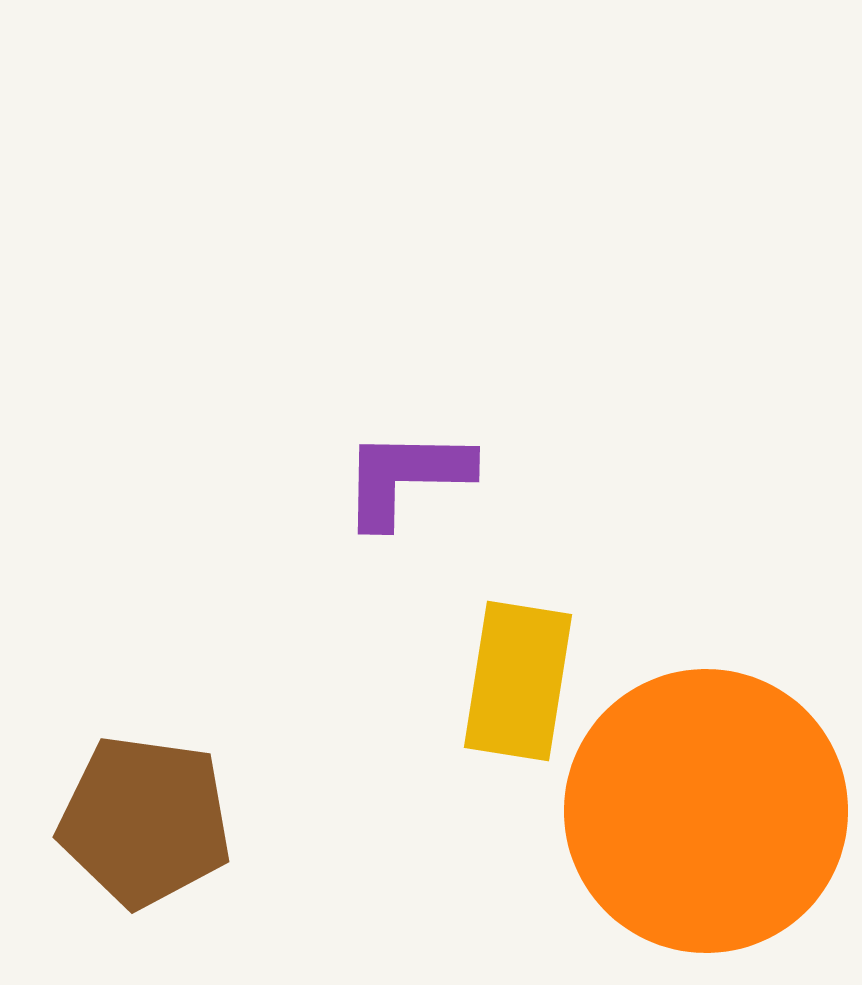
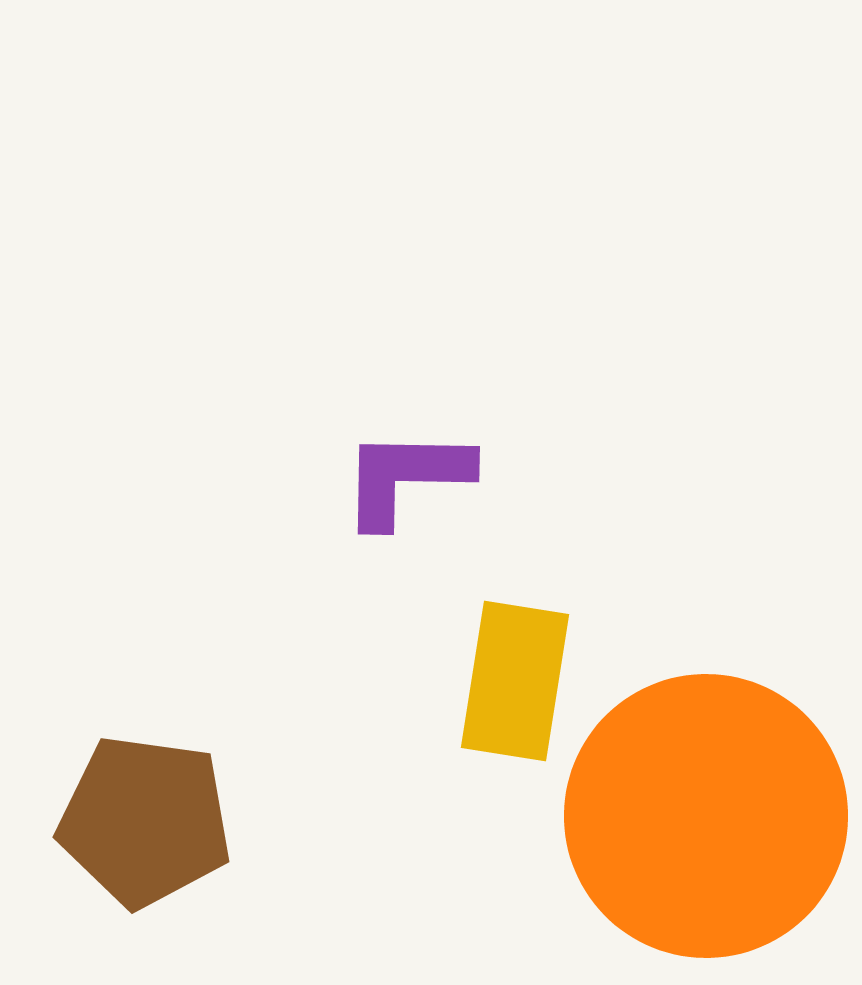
yellow rectangle: moved 3 px left
orange circle: moved 5 px down
